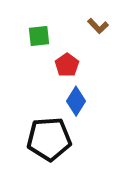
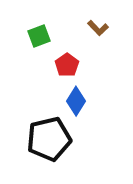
brown L-shape: moved 2 px down
green square: rotated 15 degrees counterclockwise
black pentagon: rotated 9 degrees counterclockwise
